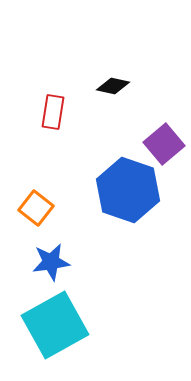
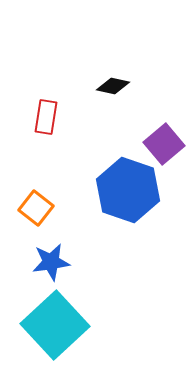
red rectangle: moved 7 px left, 5 px down
cyan square: rotated 14 degrees counterclockwise
